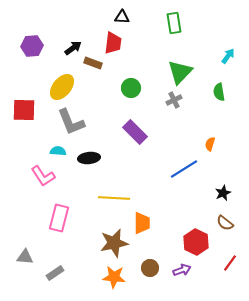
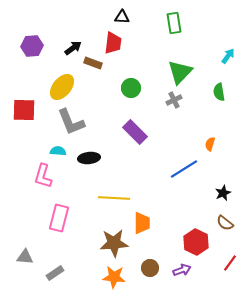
pink L-shape: rotated 50 degrees clockwise
brown star: rotated 8 degrees clockwise
